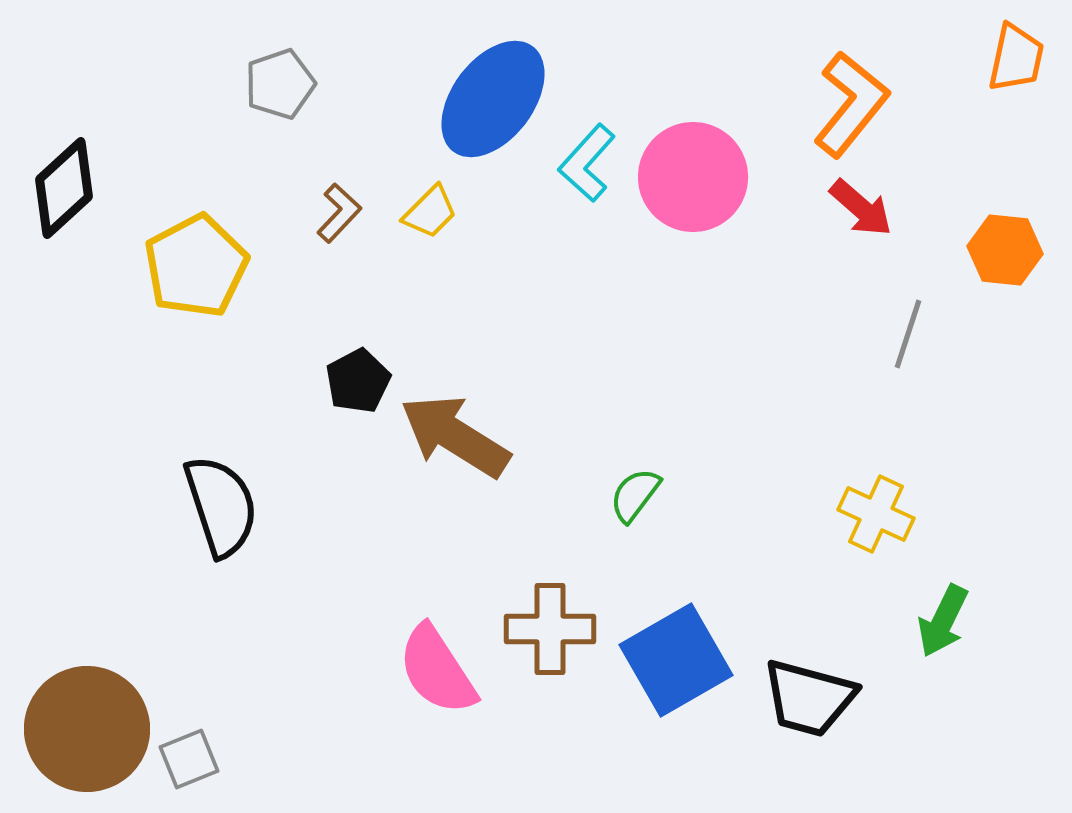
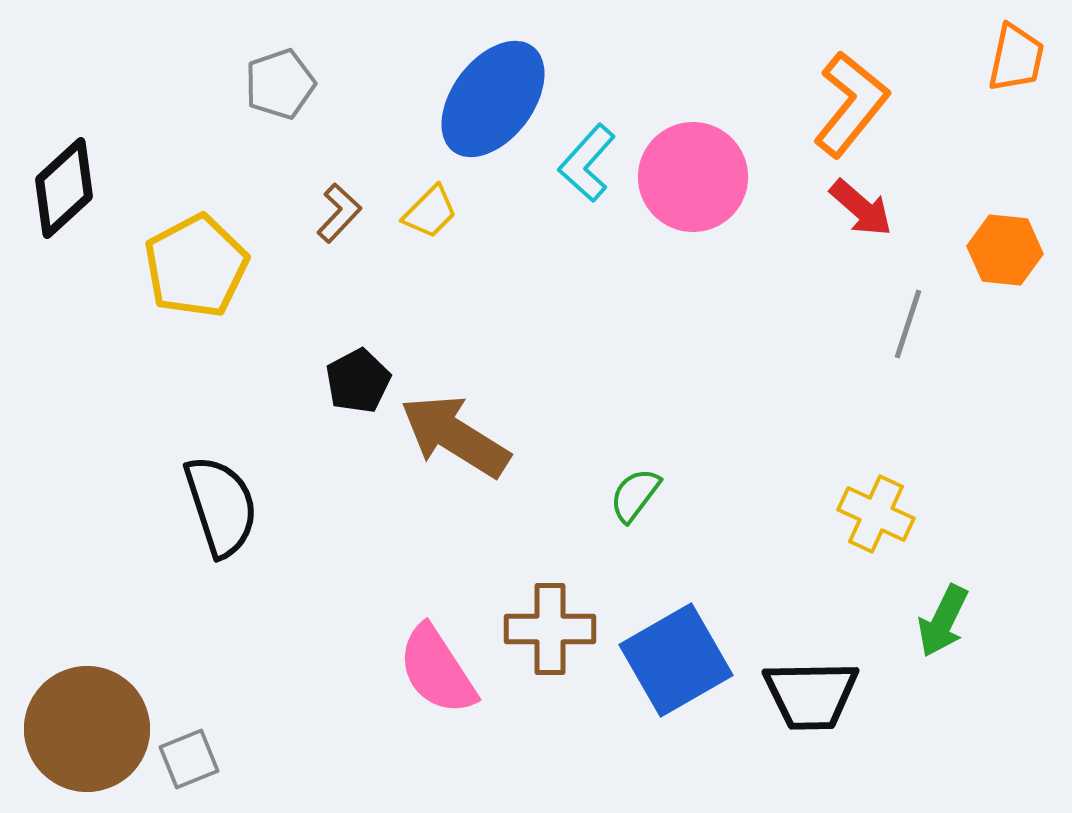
gray line: moved 10 px up
black trapezoid: moved 2 px right, 3 px up; rotated 16 degrees counterclockwise
